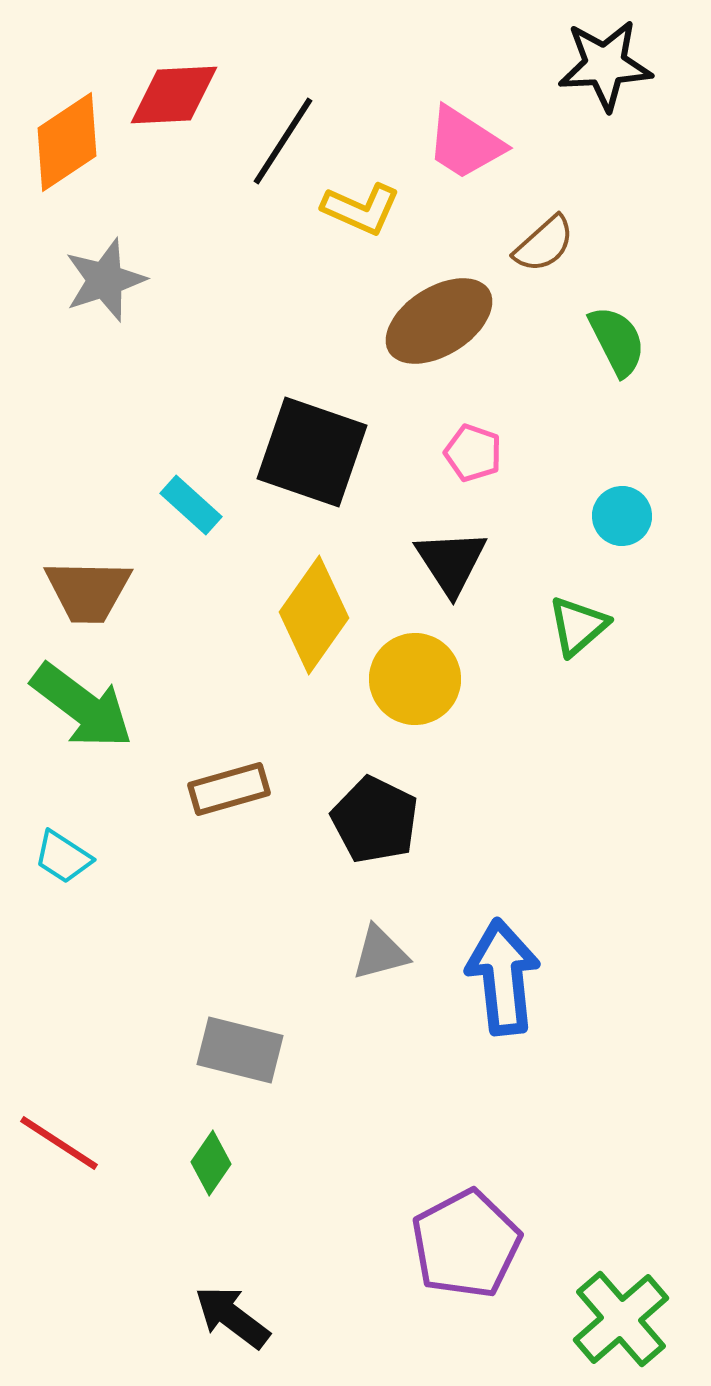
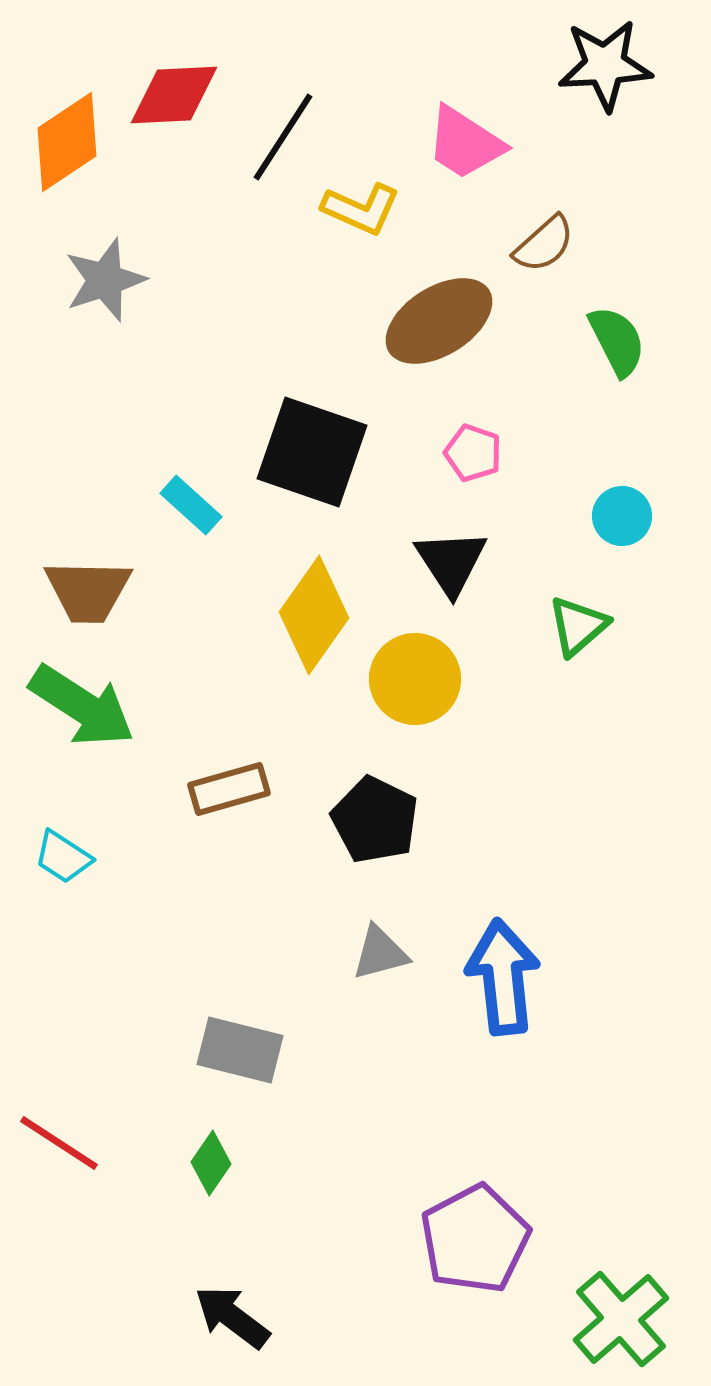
black line: moved 4 px up
green arrow: rotated 4 degrees counterclockwise
purple pentagon: moved 9 px right, 5 px up
